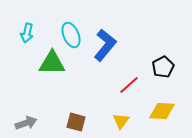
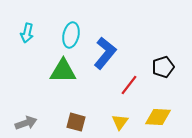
cyan ellipse: rotated 35 degrees clockwise
blue L-shape: moved 8 px down
green triangle: moved 11 px right, 8 px down
black pentagon: rotated 10 degrees clockwise
red line: rotated 10 degrees counterclockwise
yellow diamond: moved 4 px left, 6 px down
yellow triangle: moved 1 px left, 1 px down
